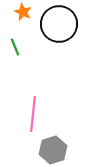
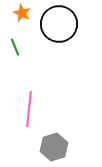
orange star: moved 1 px left, 1 px down
pink line: moved 4 px left, 5 px up
gray hexagon: moved 1 px right, 3 px up
